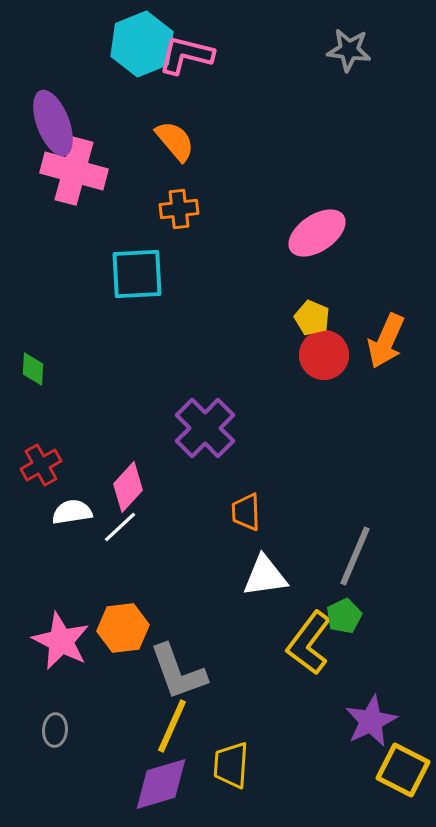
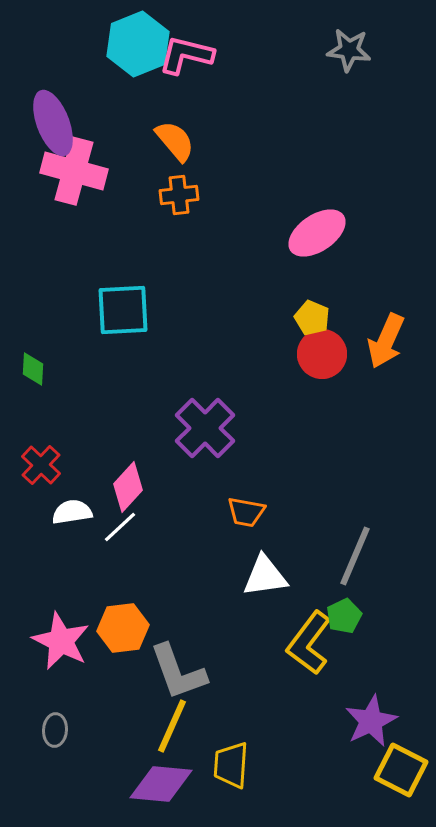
cyan hexagon: moved 4 px left
orange cross: moved 14 px up
cyan square: moved 14 px left, 36 px down
red circle: moved 2 px left, 1 px up
red cross: rotated 18 degrees counterclockwise
orange trapezoid: rotated 78 degrees counterclockwise
yellow square: moved 2 px left
purple diamond: rotated 22 degrees clockwise
